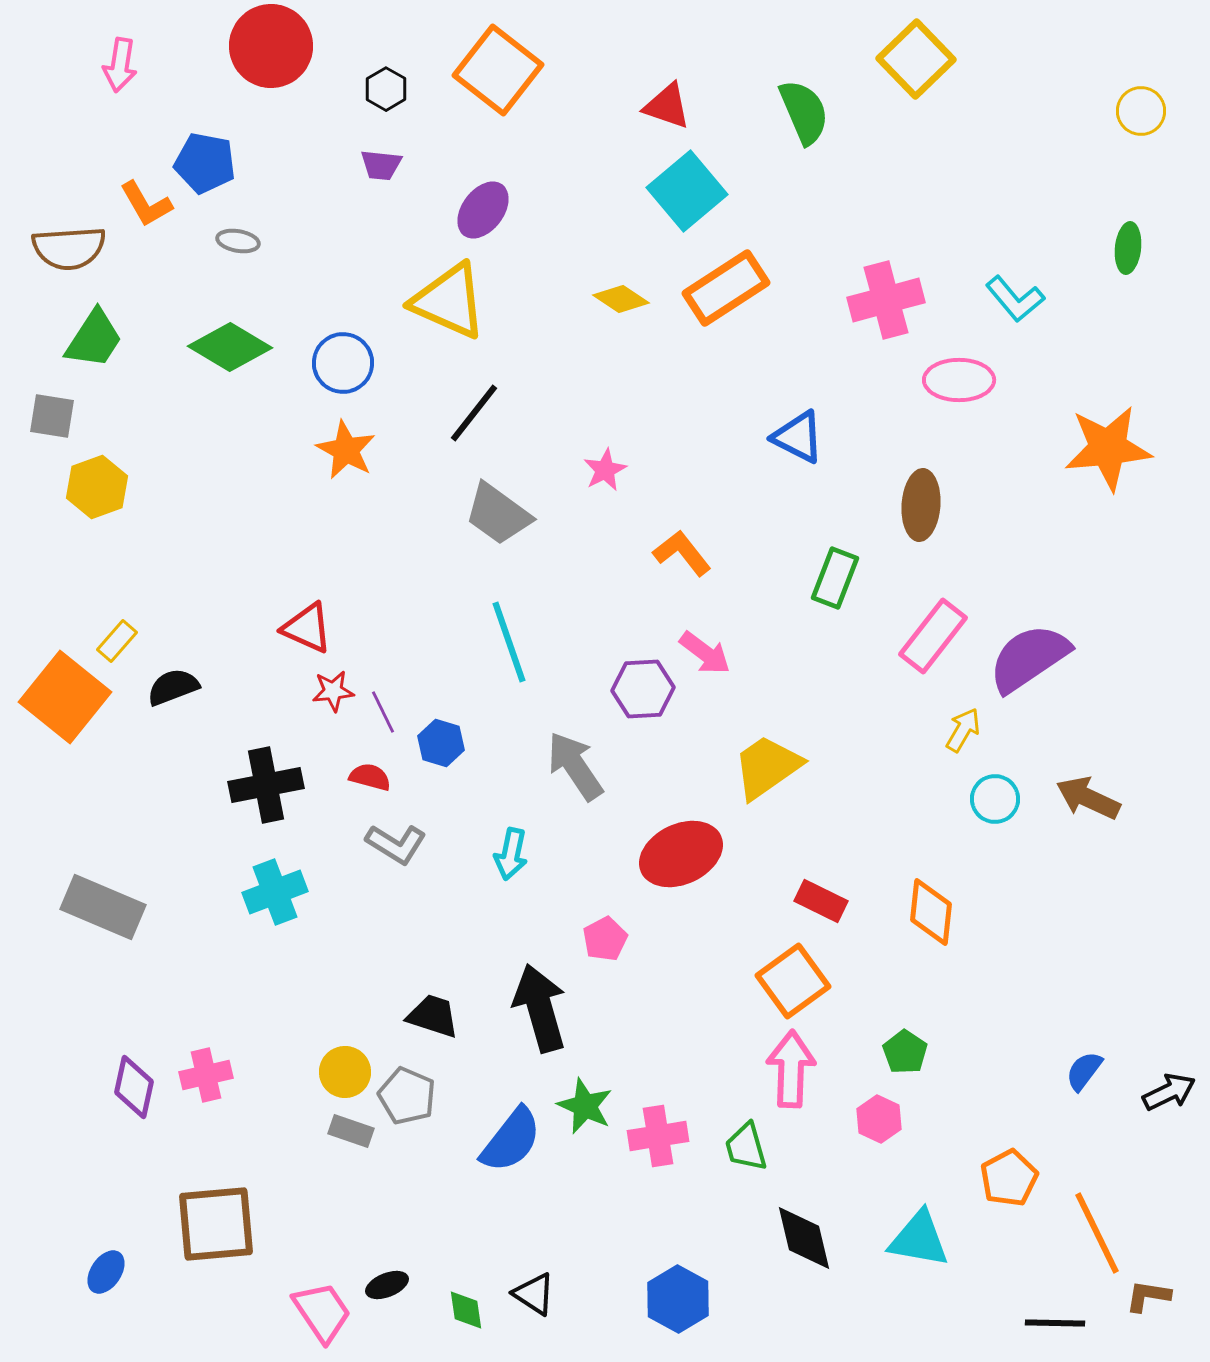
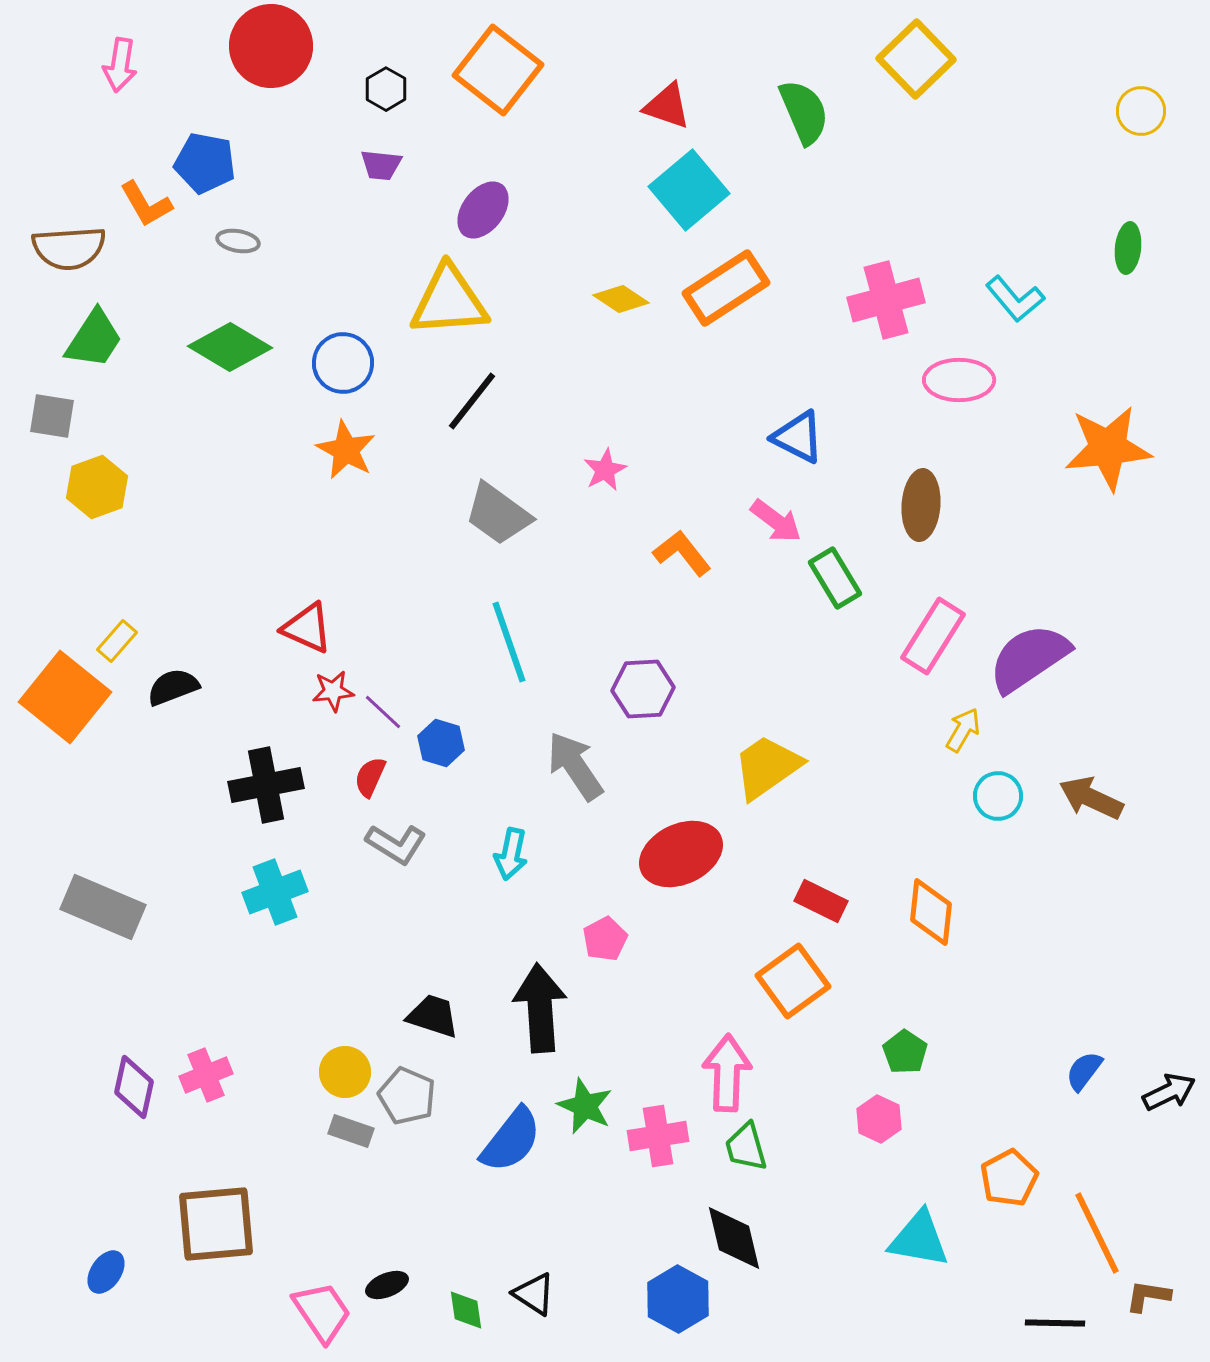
cyan square at (687, 191): moved 2 px right, 1 px up
yellow triangle at (449, 301): rotated 28 degrees counterclockwise
black line at (474, 413): moved 2 px left, 12 px up
green rectangle at (835, 578): rotated 52 degrees counterclockwise
pink rectangle at (933, 636): rotated 6 degrees counterclockwise
pink arrow at (705, 653): moved 71 px right, 132 px up
purple line at (383, 712): rotated 21 degrees counterclockwise
red semicircle at (370, 777): rotated 81 degrees counterclockwise
brown arrow at (1088, 798): moved 3 px right
cyan circle at (995, 799): moved 3 px right, 3 px up
black arrow at (540, 1008): rotated 12 degrees clockwise
pink arrow at (791, 1069): moved 64 px left, 4 px down
pink cross at (206, 1075): rotated 9 degrees counterclockwise
black diamond at (804, 1238): moved 70 px left
